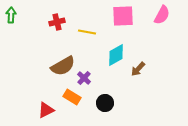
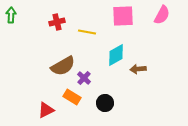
brown arrow: rotated 42 degrees clockwise
